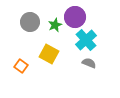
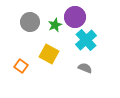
gray semicircle: moved 4 px left, 5 px down
